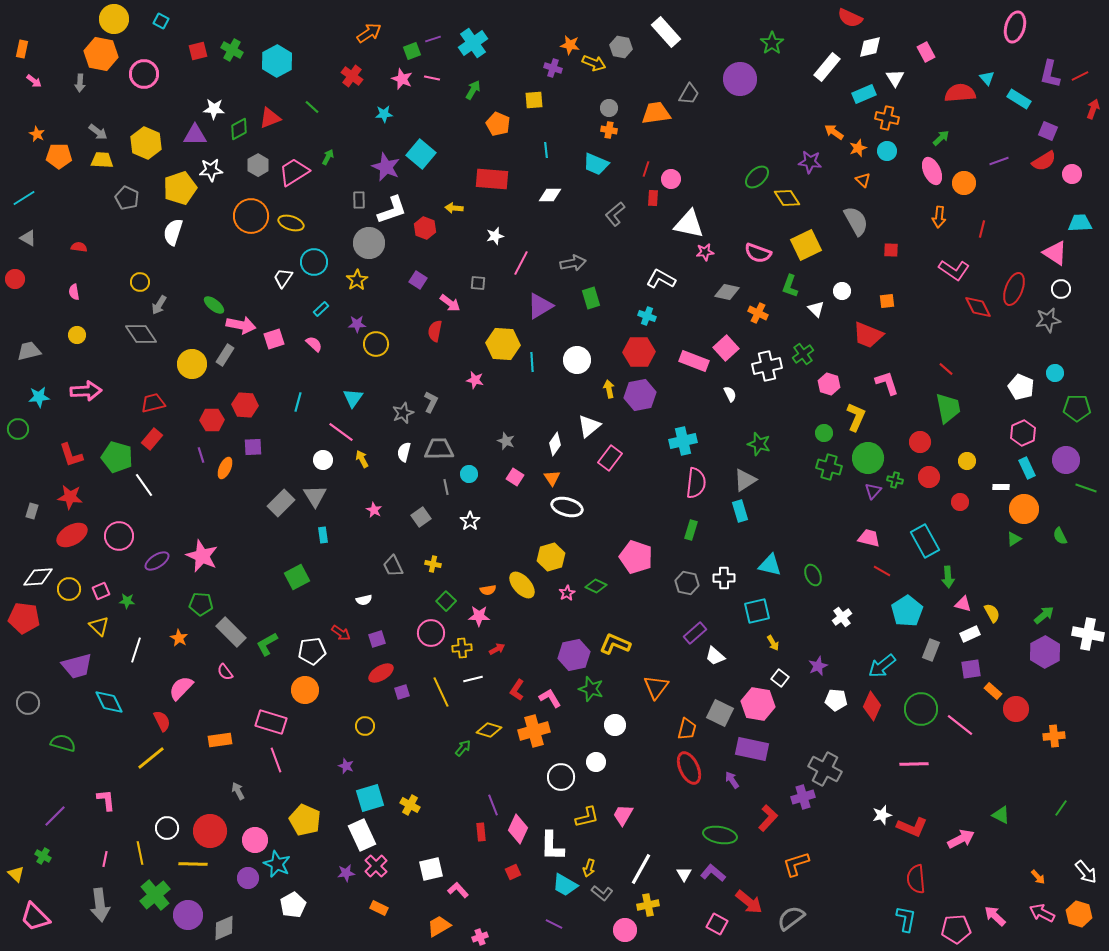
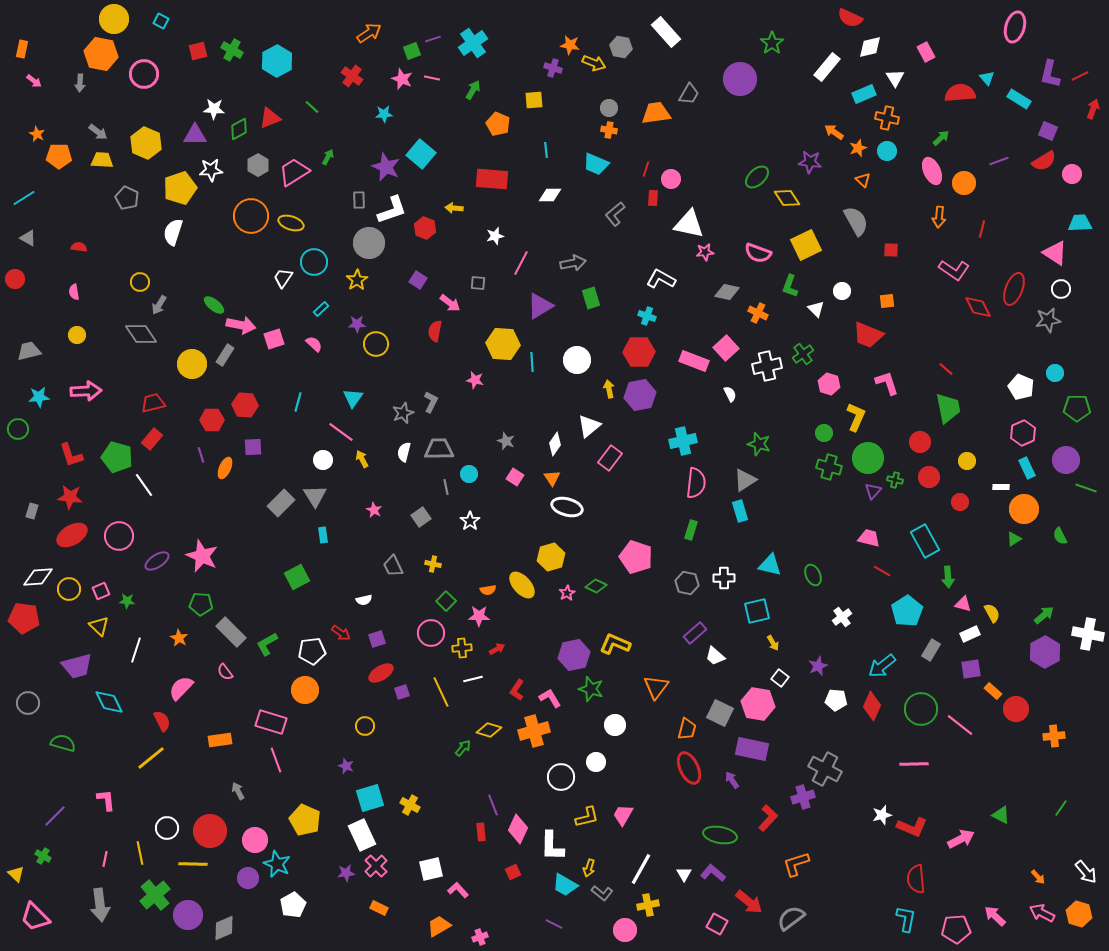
gray rectangle at (931, 650): rotated 10 degrees clockwise
